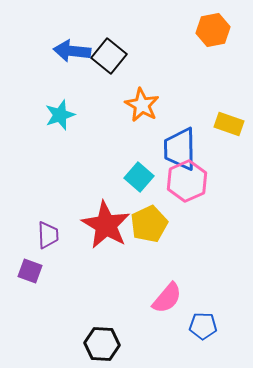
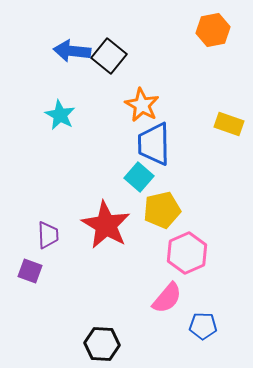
cyan star: rotated 24 degrees counterclockwise
blue trapezoid: moved 26 px left, 5 px up
pink hexagon: moved 72 px down
yellow pentagon: moved 13 px right, 14 px up; rotated 12 degrees clockwise
